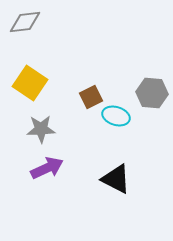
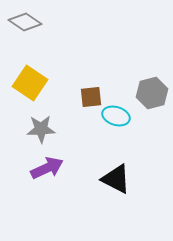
gray diamond: rotated 40 degrees clockwise
gray hexagon: rotated 20 degrees counterclockwise
brown square: rotated 20 degrees clockwise
